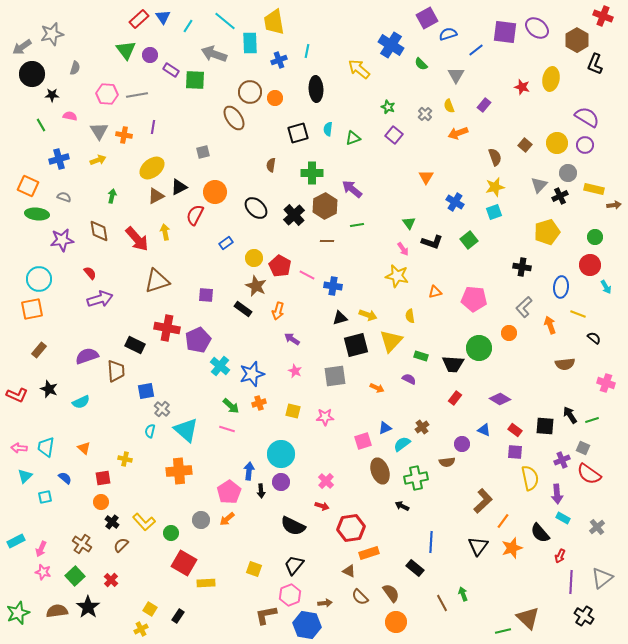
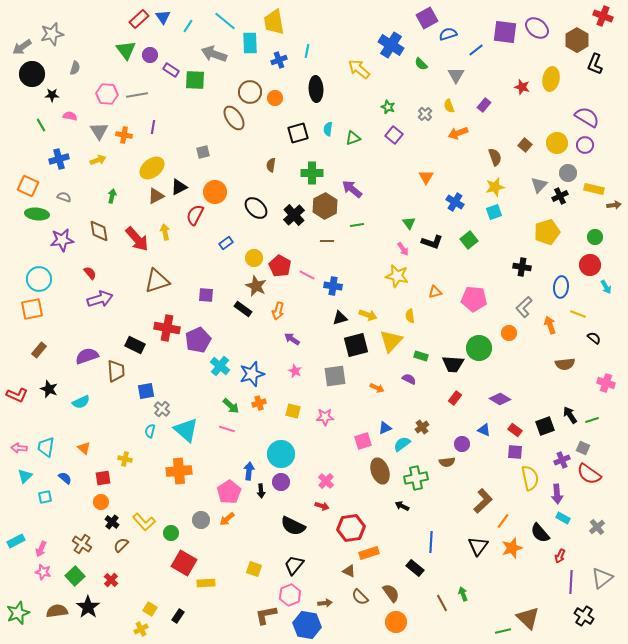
black square at (545, 426): rotated 24 degrees counterclockwise
